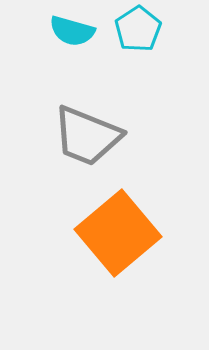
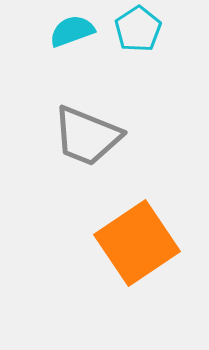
cyan semicircle: rotated 144 degrees clockwise
orange square: moved 19 px right, 10 px down; rotated 6 degrees clockwise
